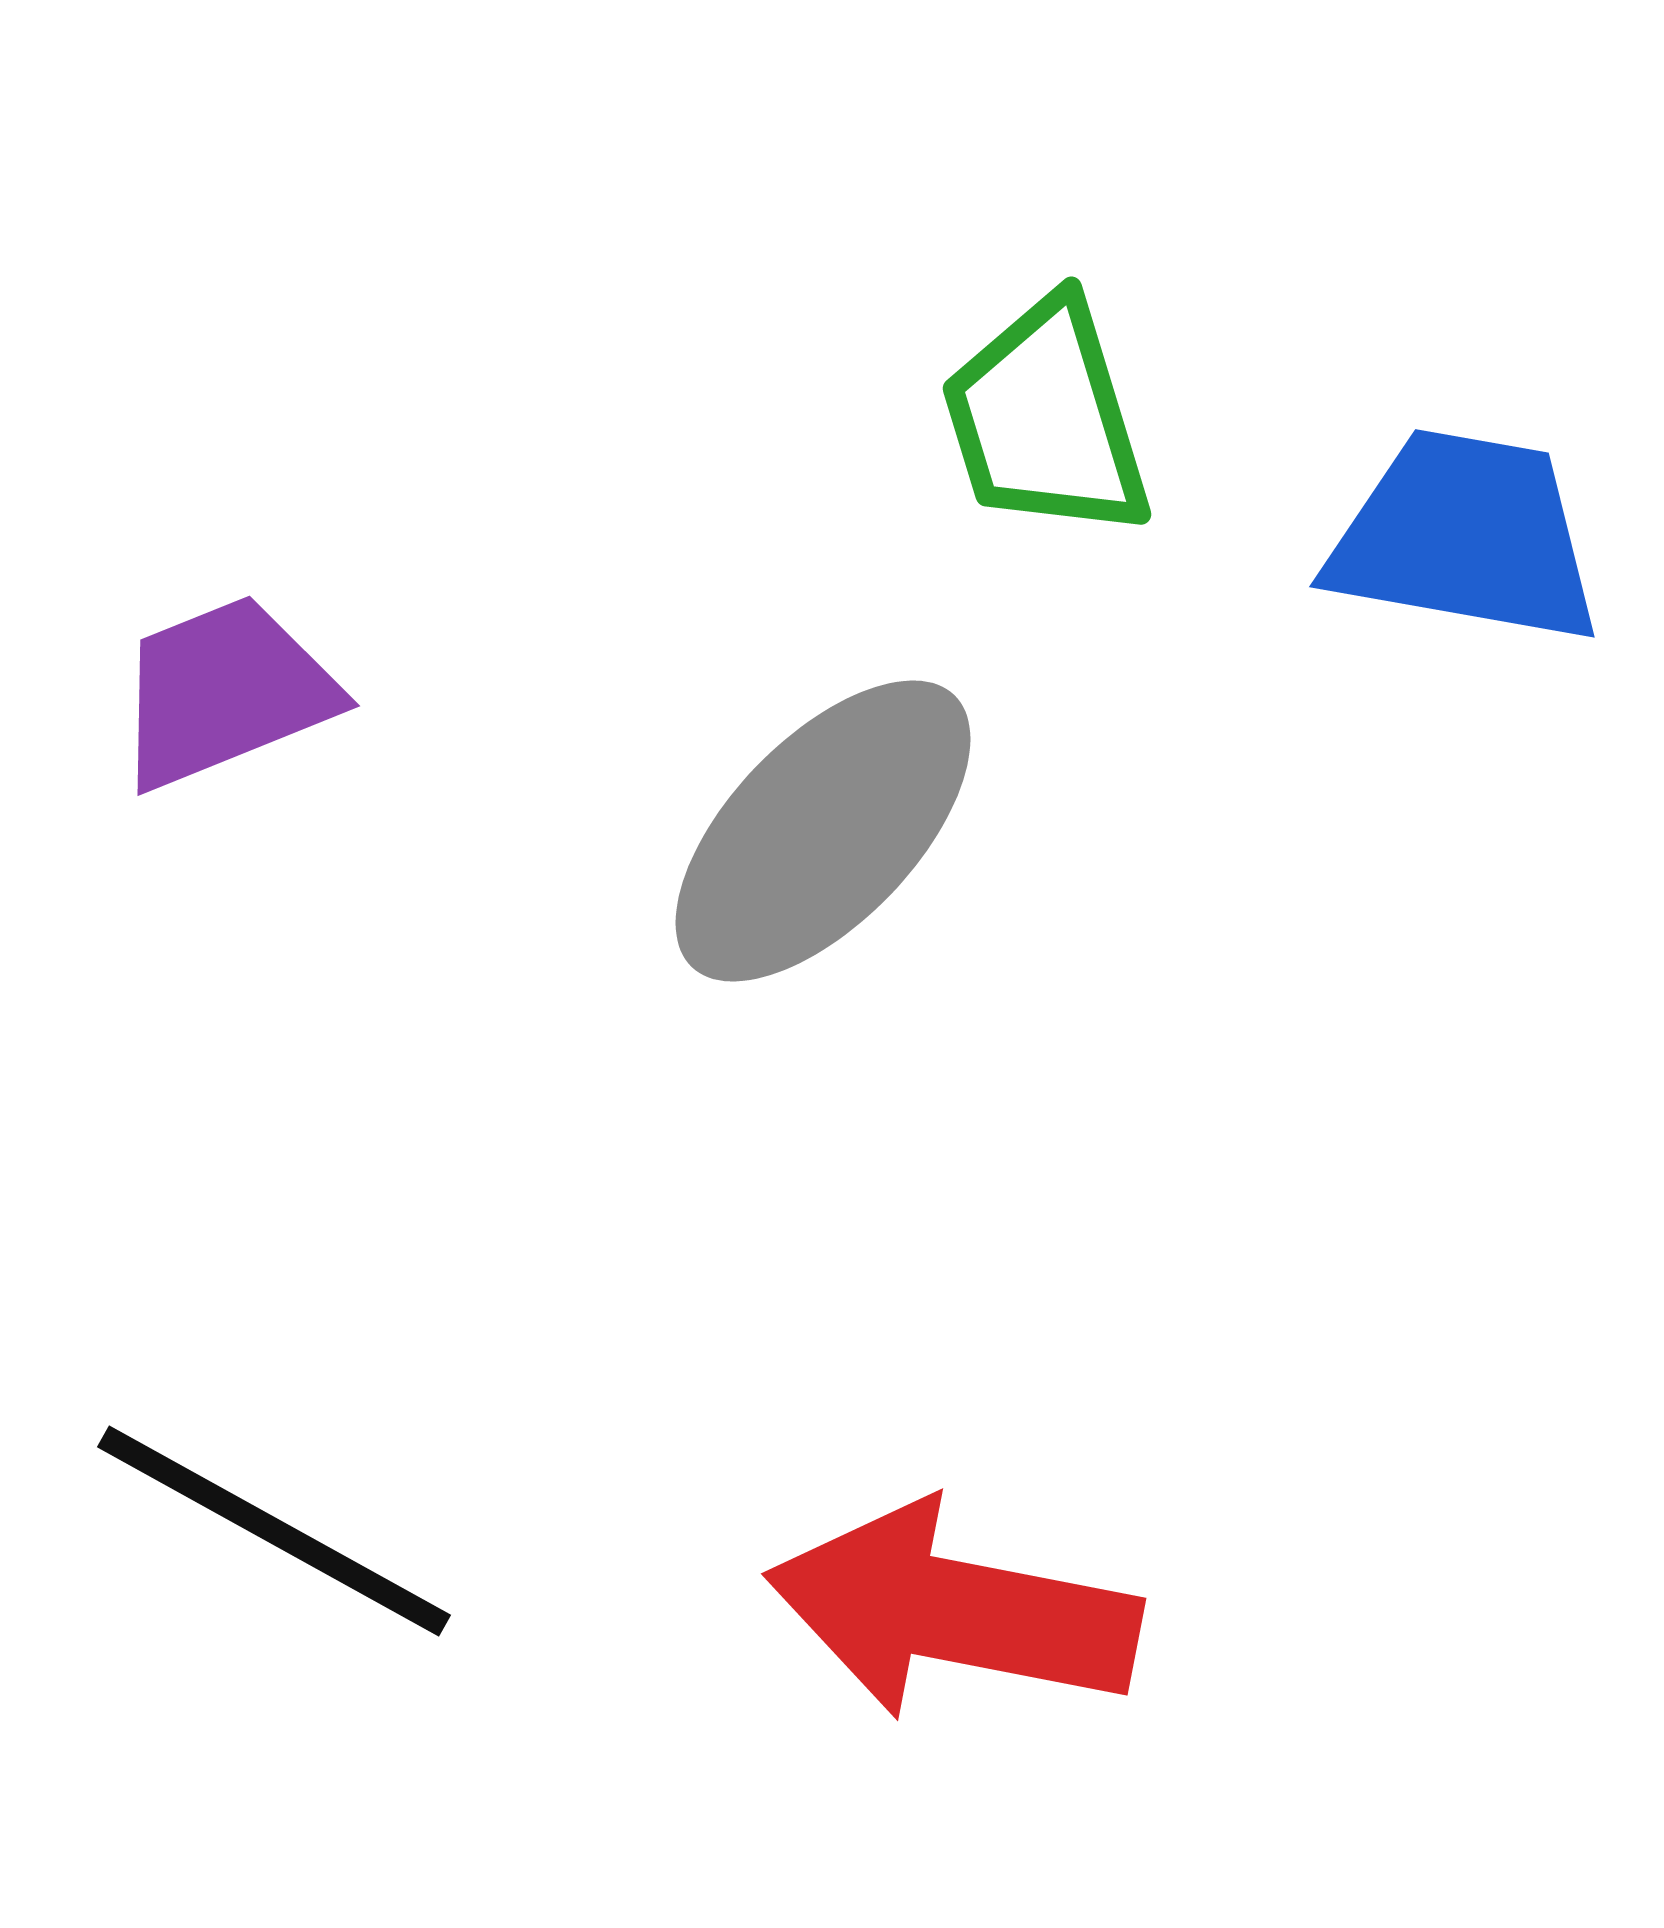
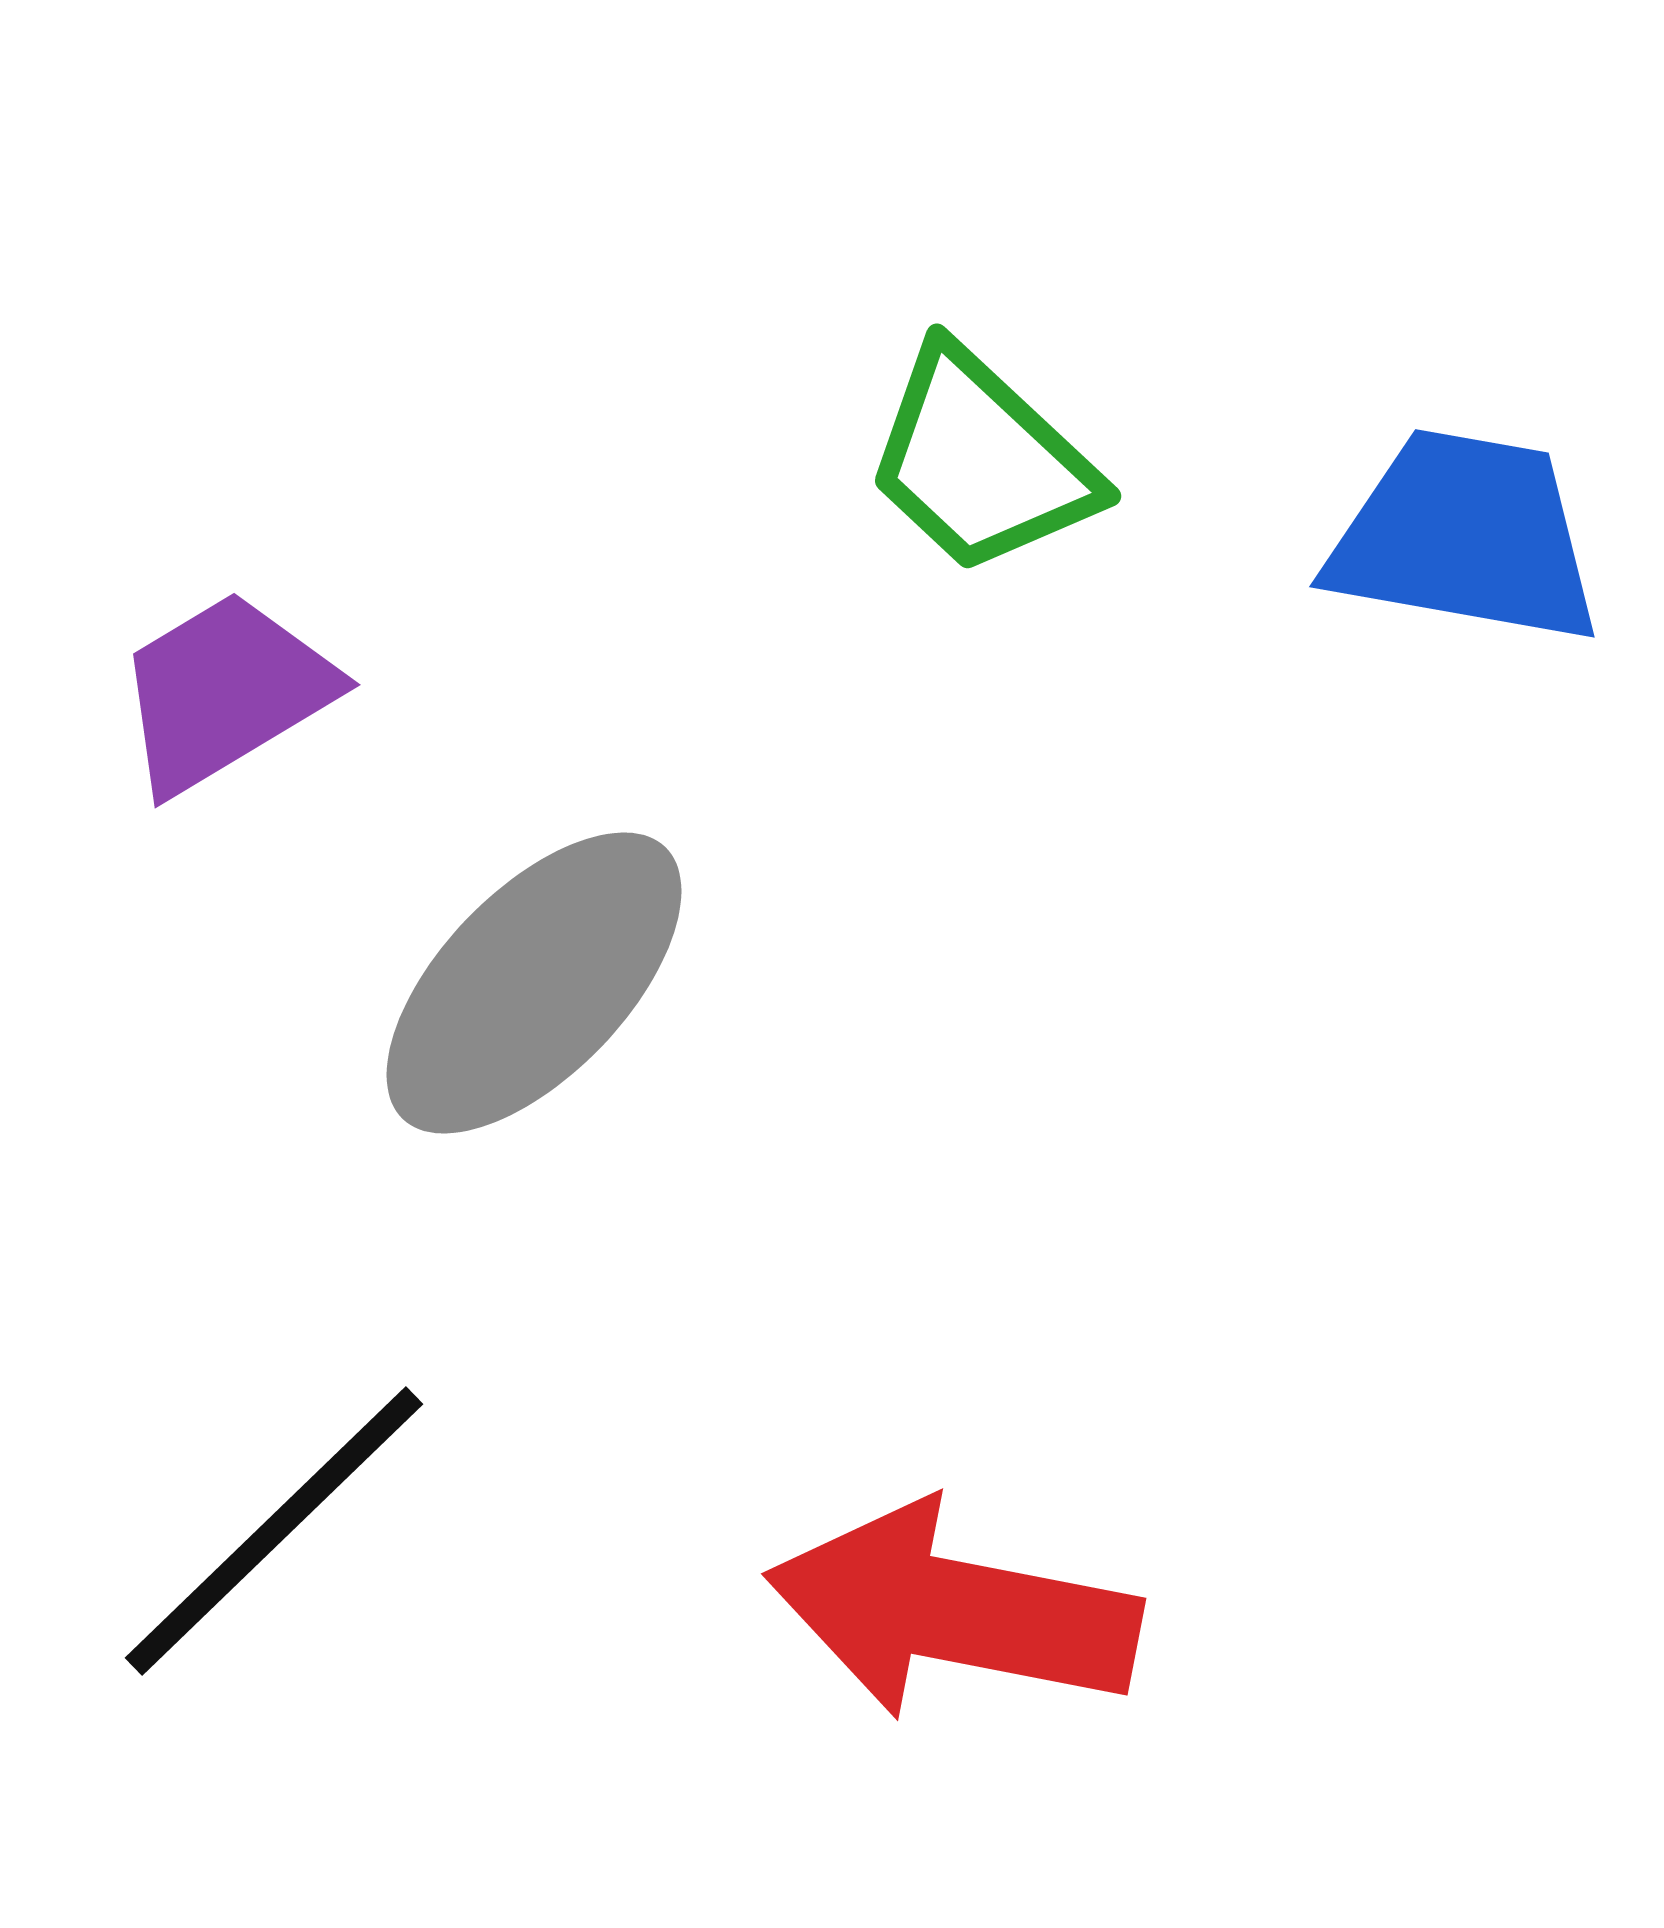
green trapezoid: moved 65 px left, 42 px down; rotated 30 degrees counterclockwise
purple trapezoid: rotated 9 degrees counterclockwise
gray ellipse: moved 289 px left, 152 px down
black line: rotated 73 degrees counterclockwise
